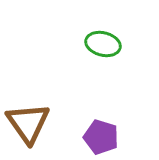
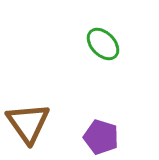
green ellipse: rotated 32 degrees clockwise
